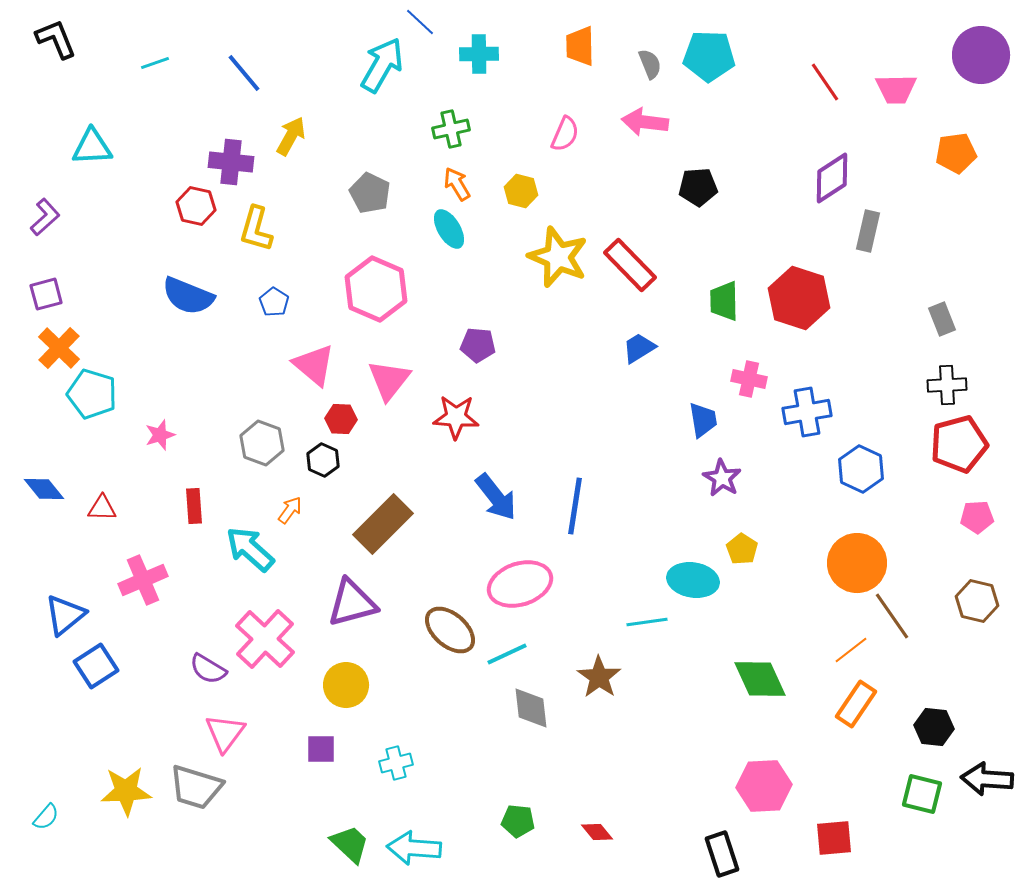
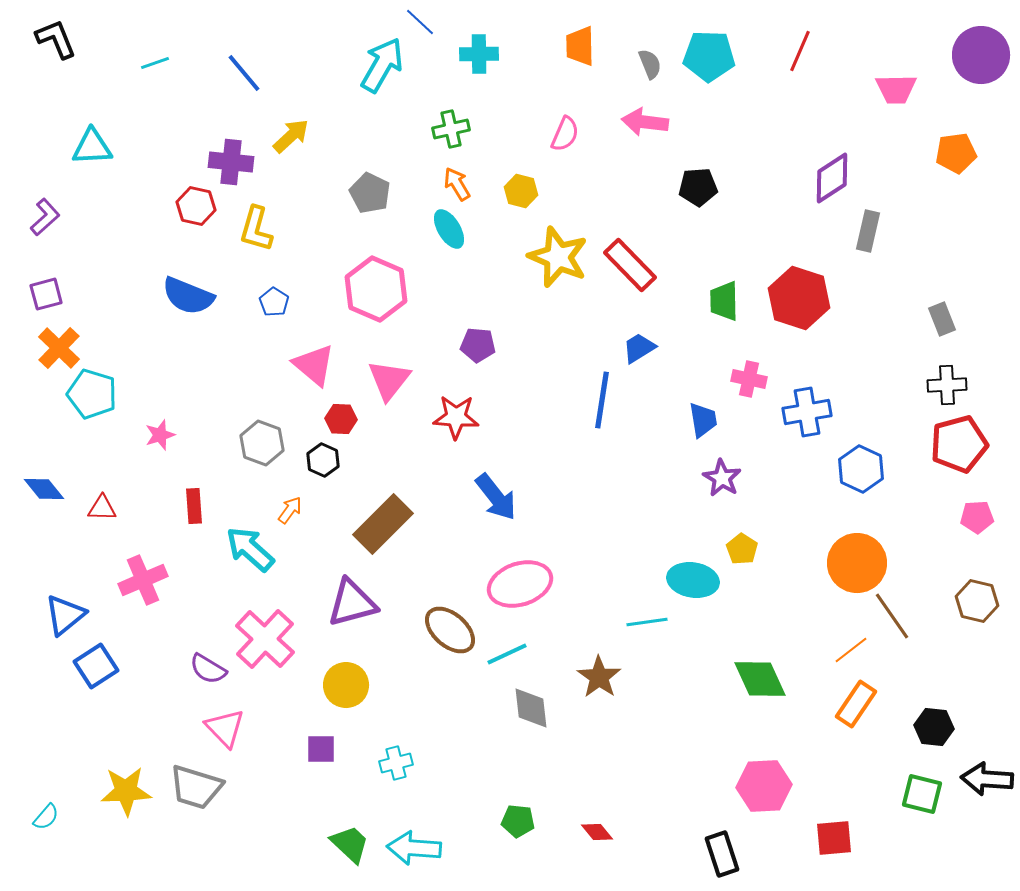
red line at (825, 82): moved 25 px left, 31 px up; rotated 57 degrees clockwise
yellow arrow at (291, 136): rotated 18 degrees clockwise
blue line at (575, 506): moved 27 px right, 106 px up
pink triangle at (225, 733): moved 5 px up; rotated 21 degrees counterclockwise
